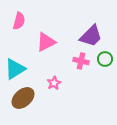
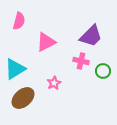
green circle: moved 2 px left, 12 px down
